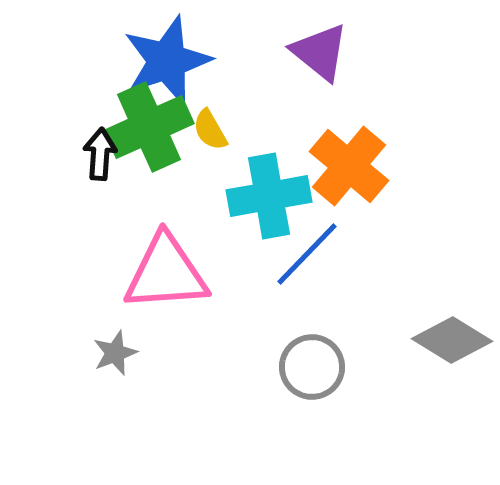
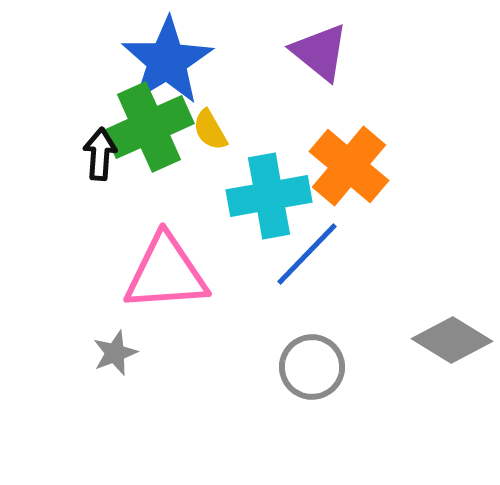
blue star: rotated 12 degrees counterclockwise
